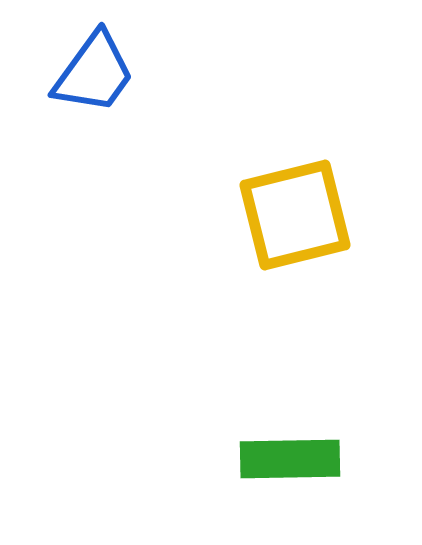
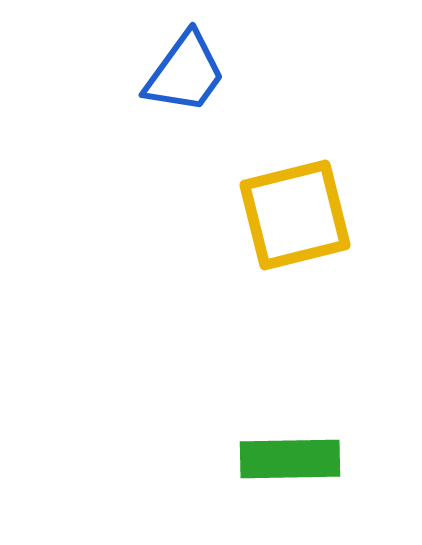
blue trapezoid: moved 91 px right
